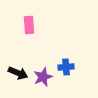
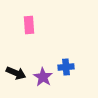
black arrow: moved 2 px left
purple star: rotated 18 degrees counterclockwise
